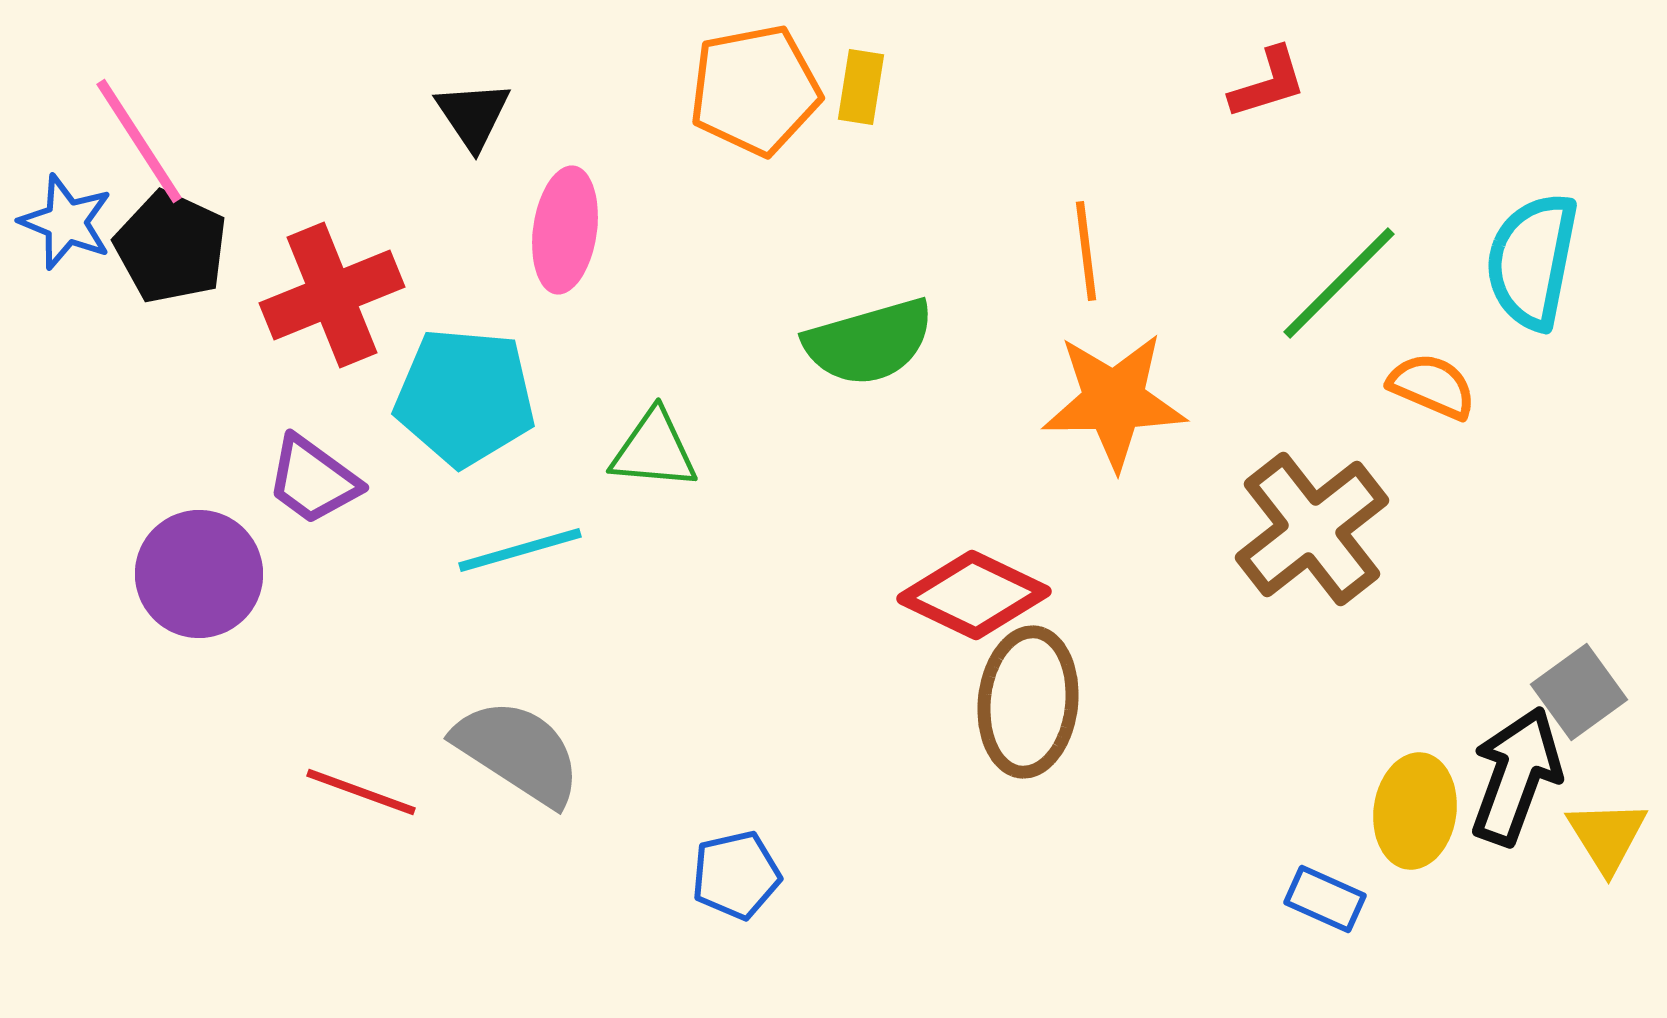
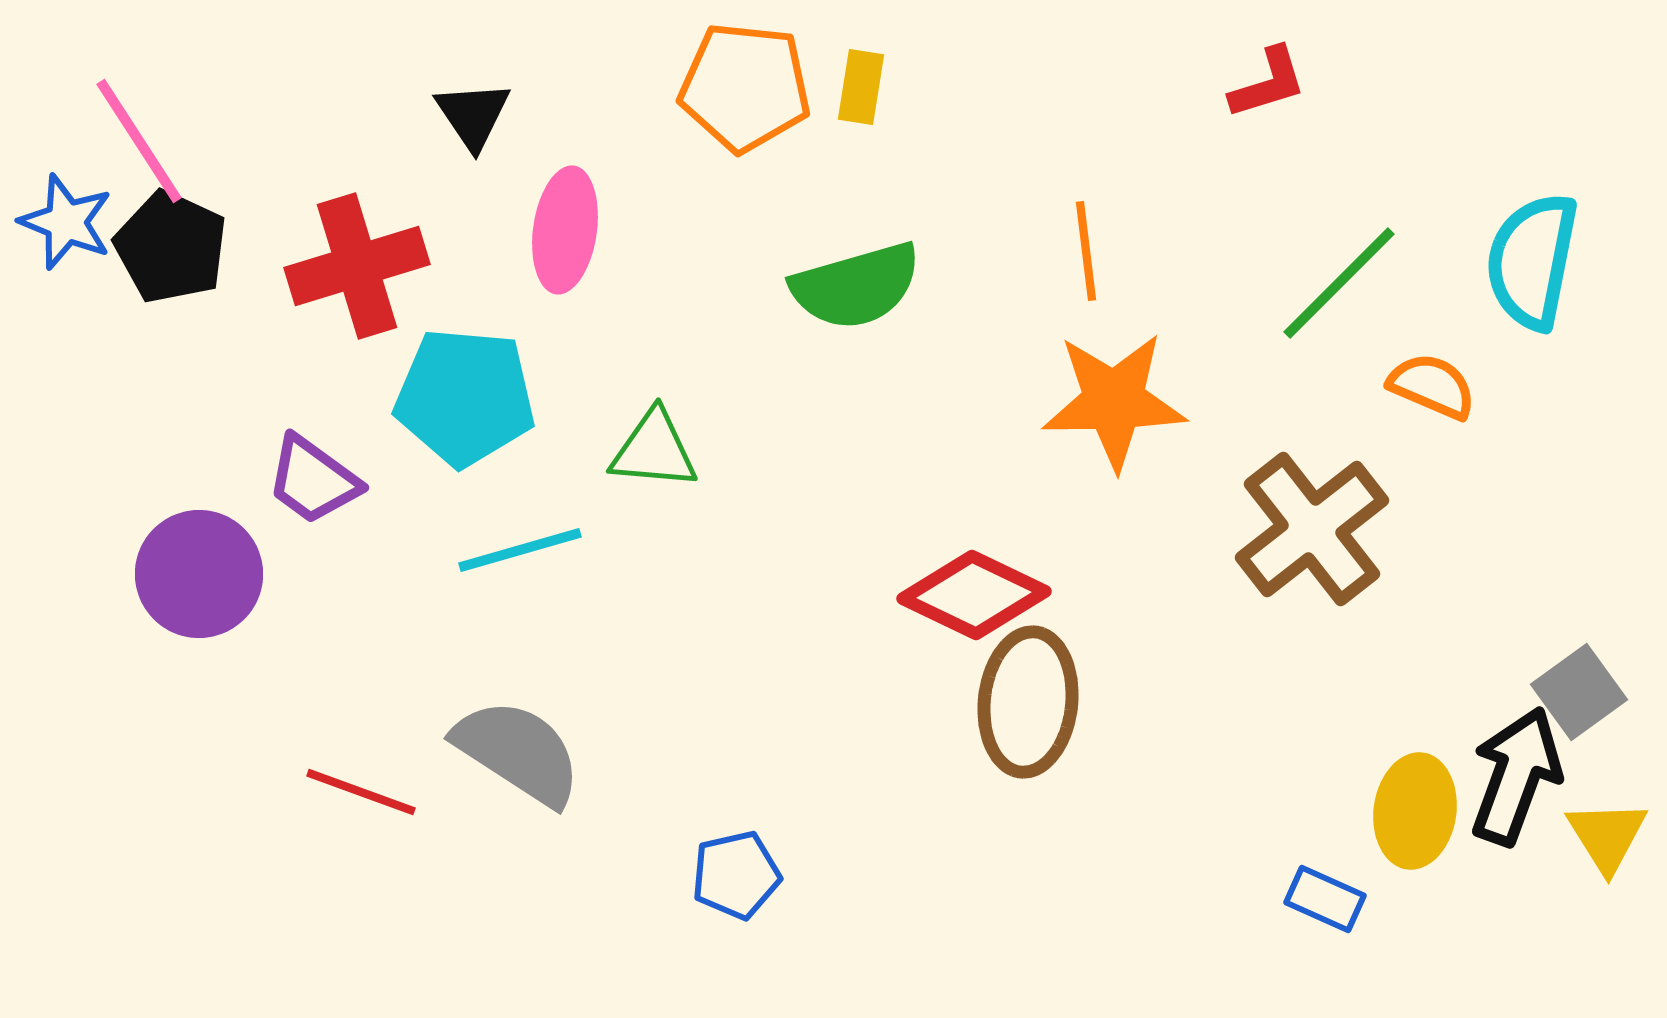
orange pentagon: moved 10 px left, 3 px up; rotated 17 degrees clockwise
red cross: moved 25 px right, 29 px up; rotated 5 degrees clockwise
green semicircle: moved 13 px left, 56 px up
